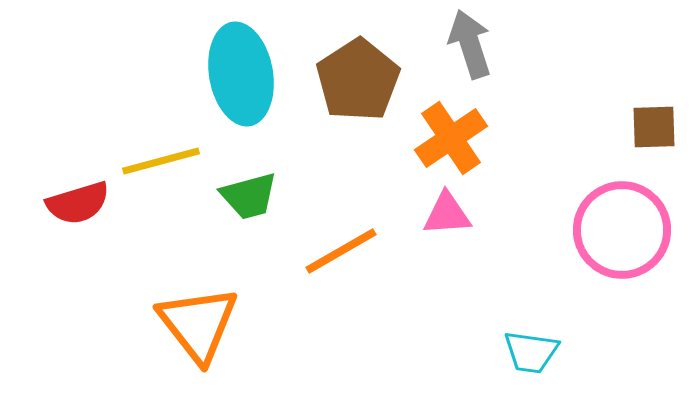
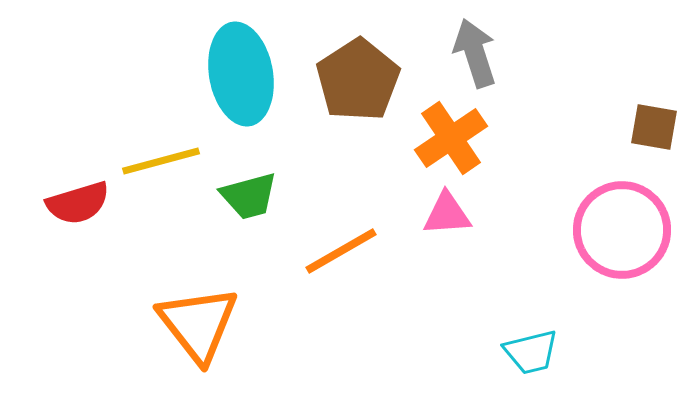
gray arrow: moved 5 px right, 9 px down
brown square: rotated 12 degrees clockwise
cyan trapezoid: rotated 22 degrees counterclockwise
